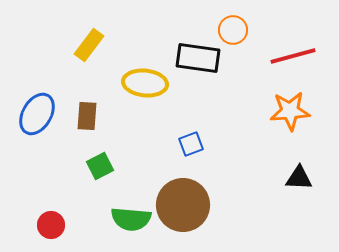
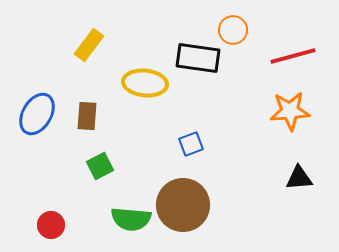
black triangle: rotated 8 degrees counterclockwise
